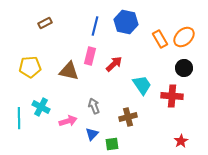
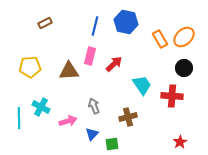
brown triangle: rotated 15 degrees counterclockwise
red star: moved 1 px left, 1 px down
